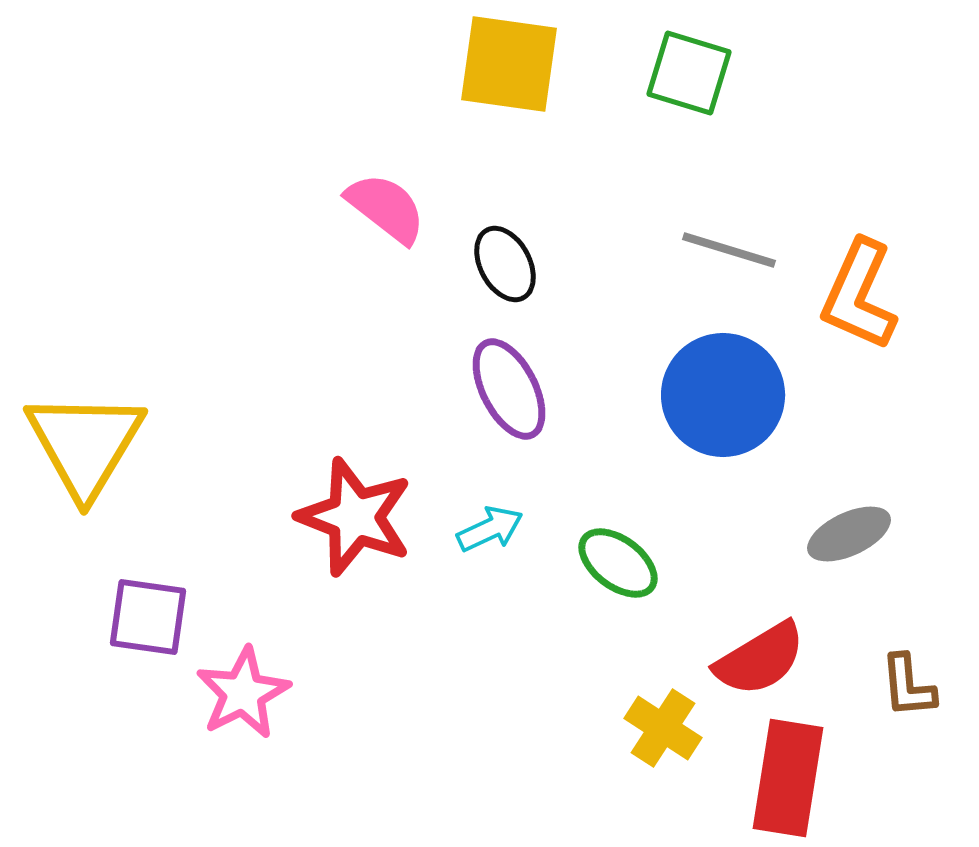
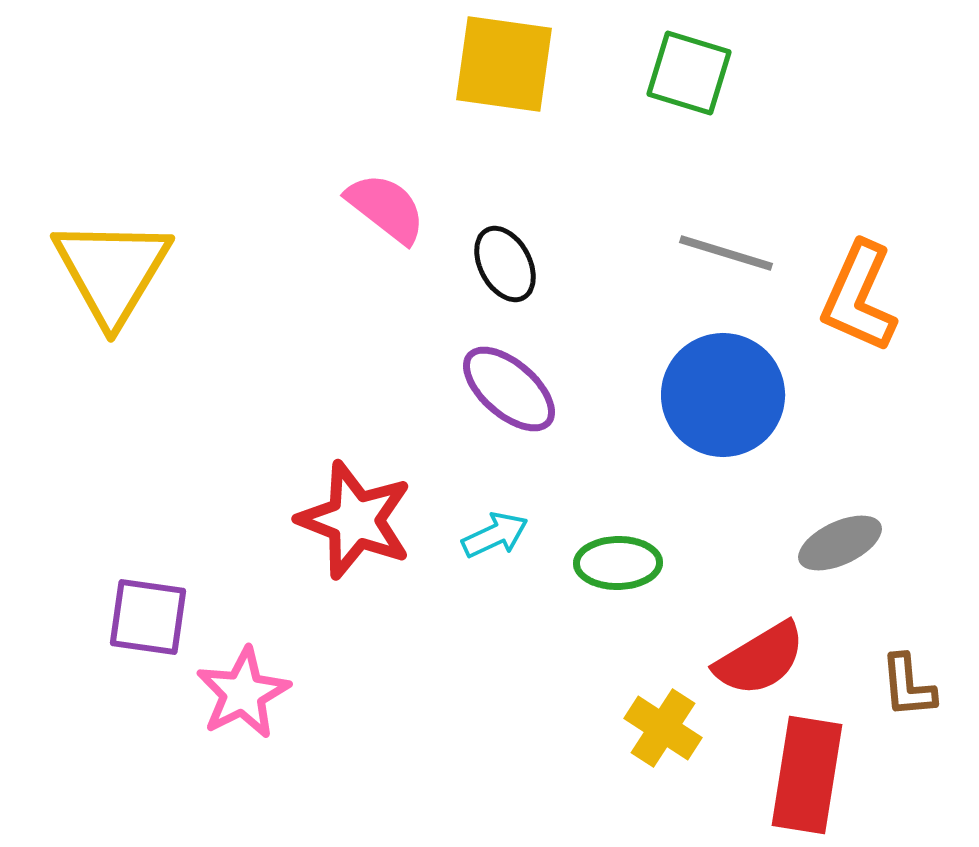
yellow square: moved 5 px left
gray line: moved 3 px left, 3 px down
orange L-shape: moved 2 px down
purple ellipse: rotated 22 degrees counterclockwise
yellow triangle: moved 27 px right, 173 px up
red star: moved 3 px down
cyan arrow: moved 5 px right, 6 px down
gray ellipse: moved 9 px left, 9 px down
green ellipse: rotated 38 degrees counterclockwise
red rectangle: moved 19 px right, 3 px up
